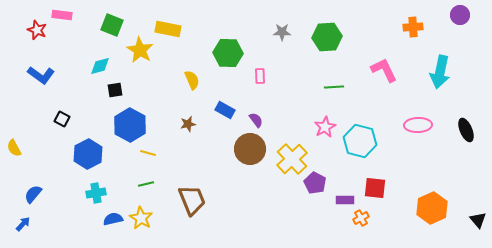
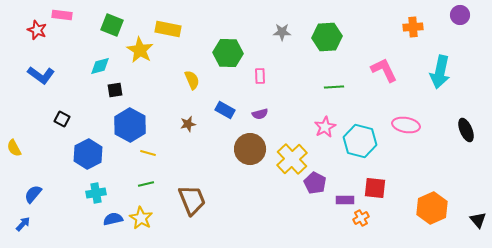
purple semicircle at (256, 120): moved 4 px right, 6 px up; rotated 112 degrees clockwise
pink ellipse at (418, 125): moved 12 px left; rotated 12 degrees clockwise
